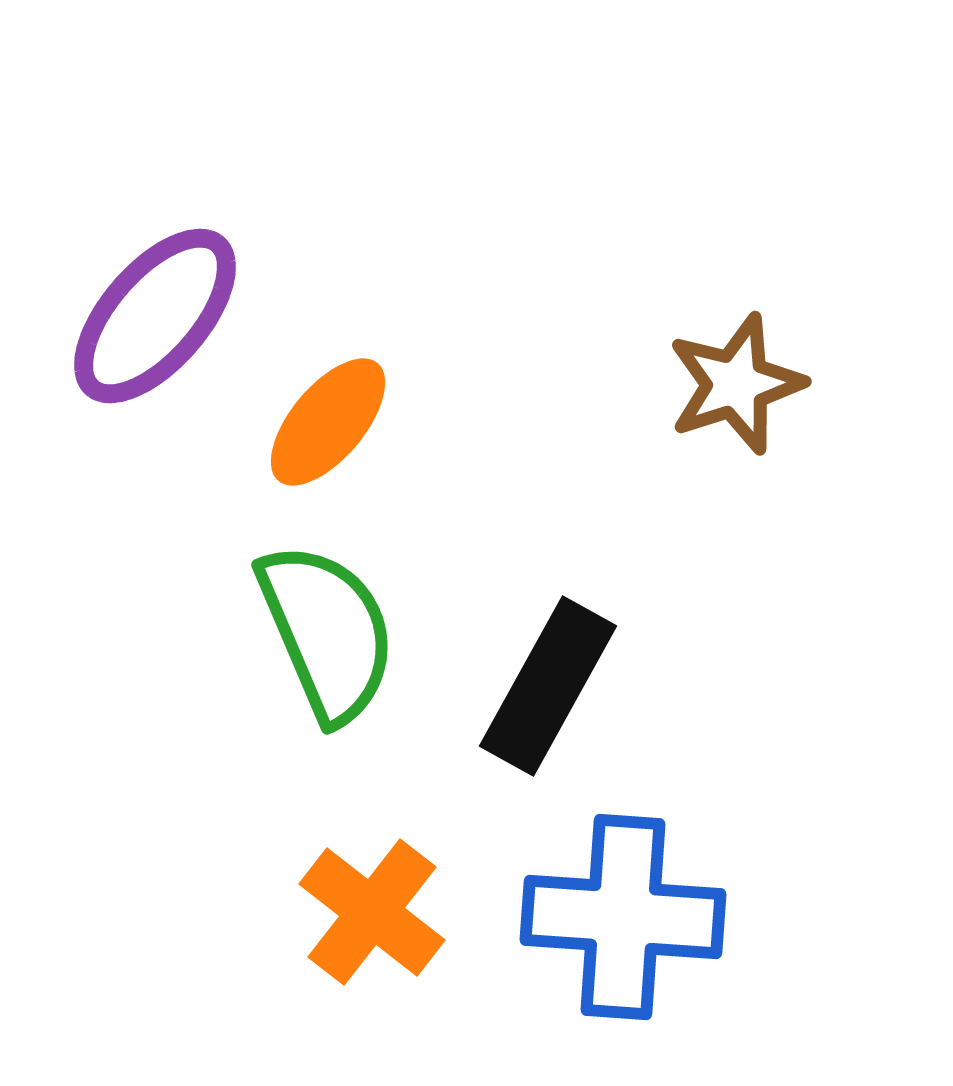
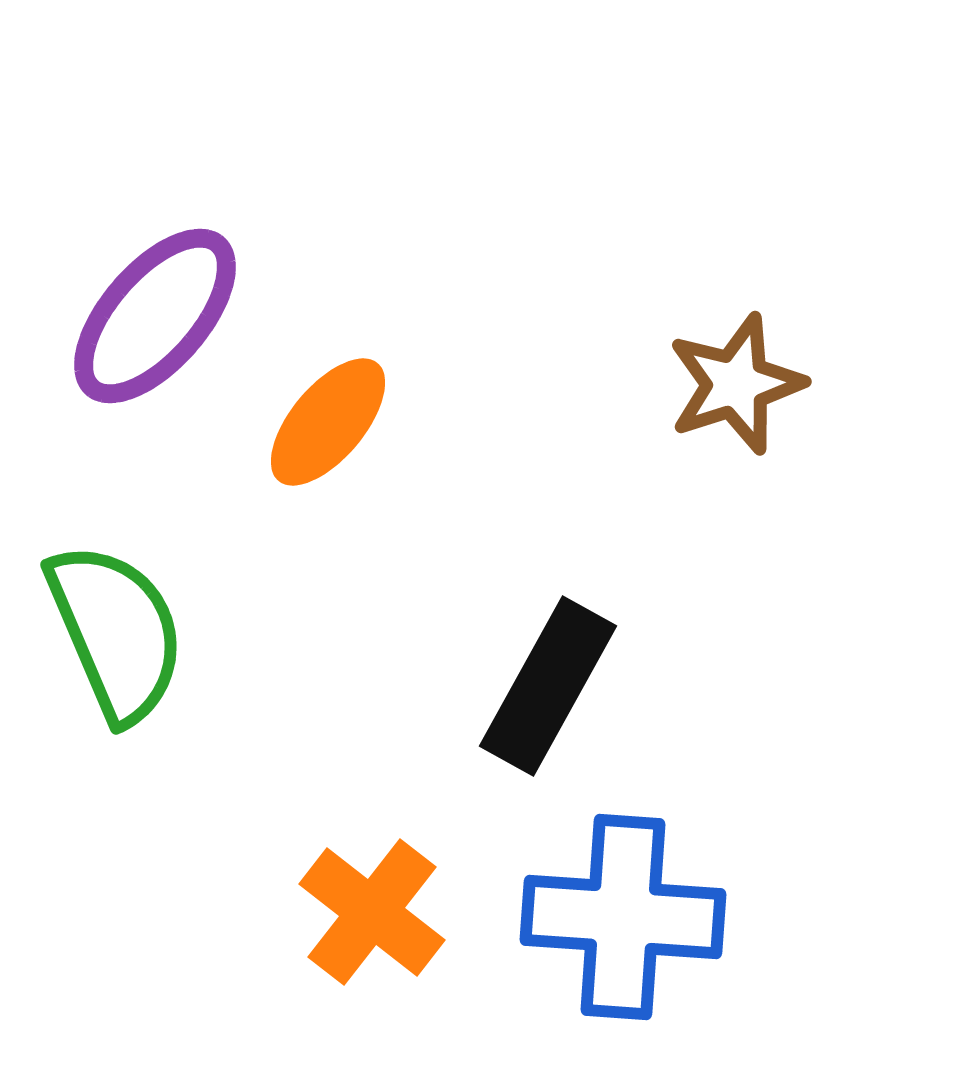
green semicircle: moved 211 px left
